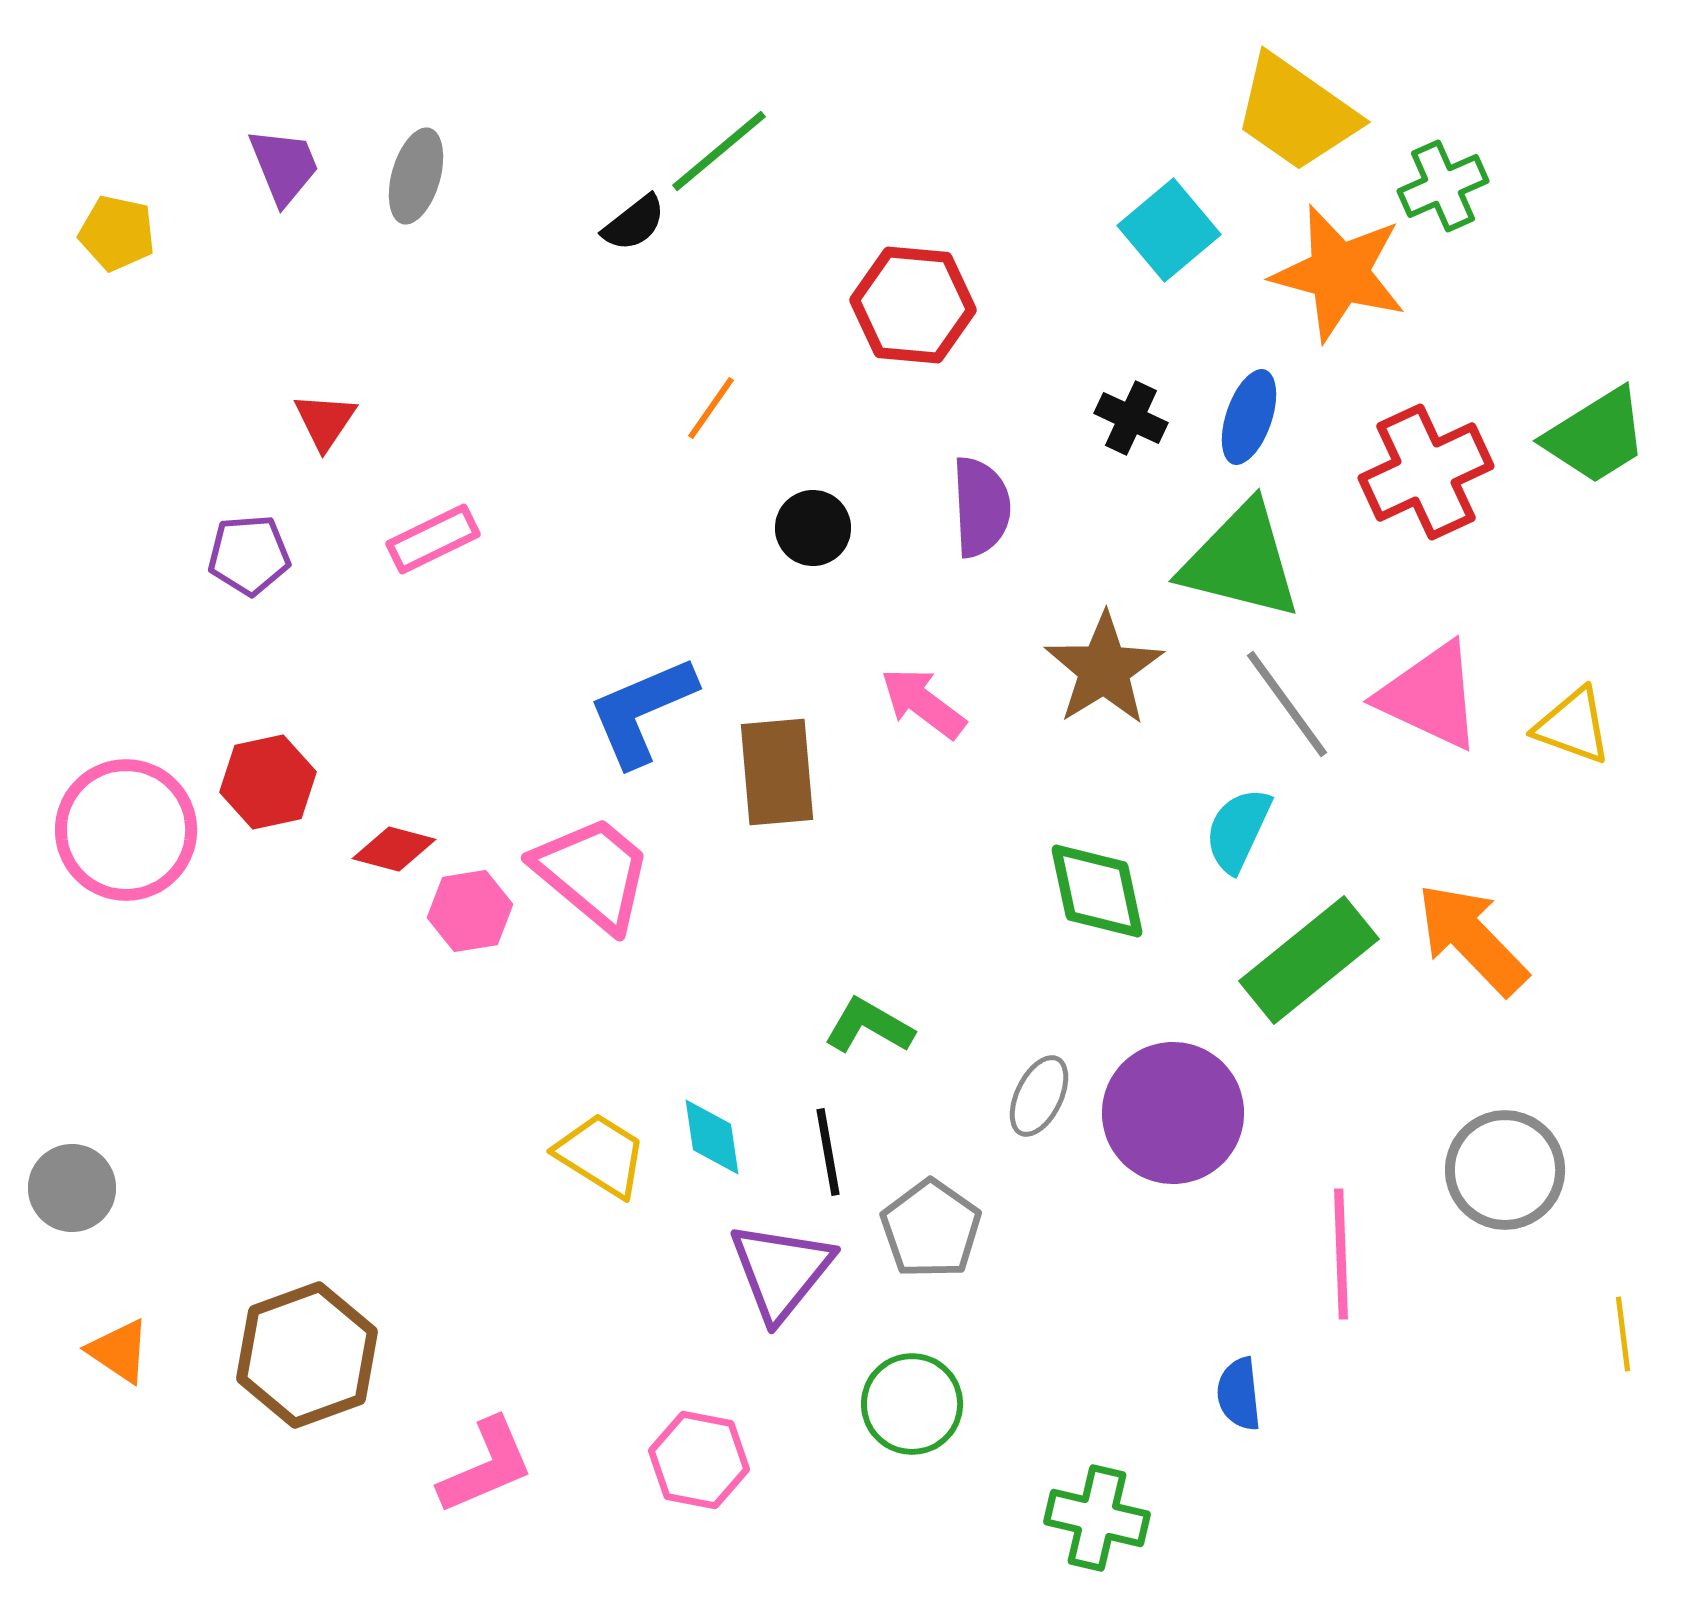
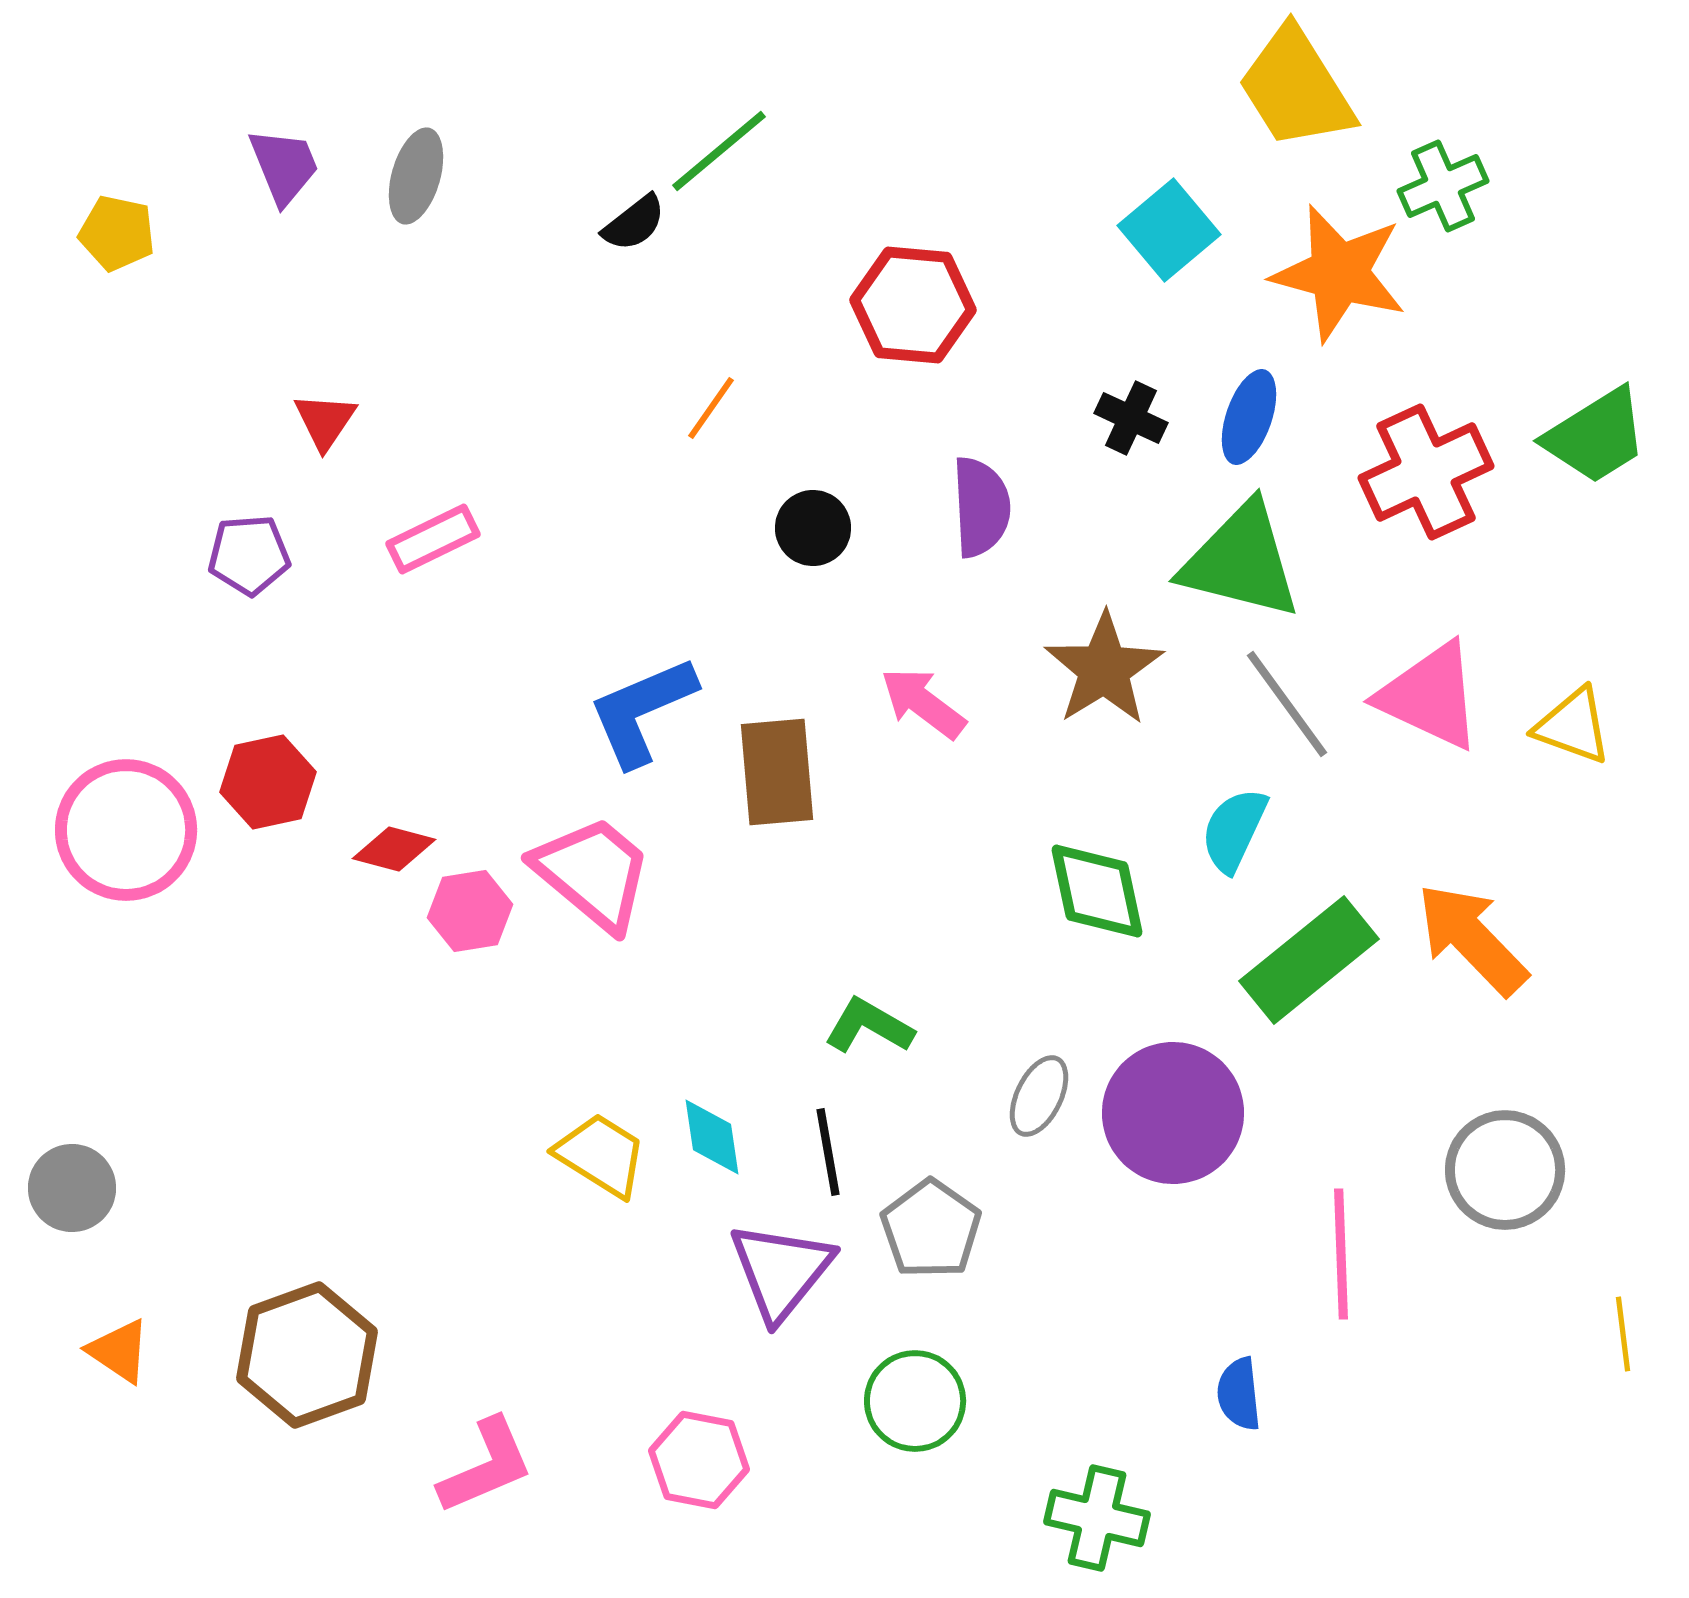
yellow trapezoid at (1296, 113): moved 25 px up; rotated 23 degrees clockwise
cyan semicircle at (1238, 830): moved 4 px left
green circle at (912, 1404): moved 3 px right, 3 px up
